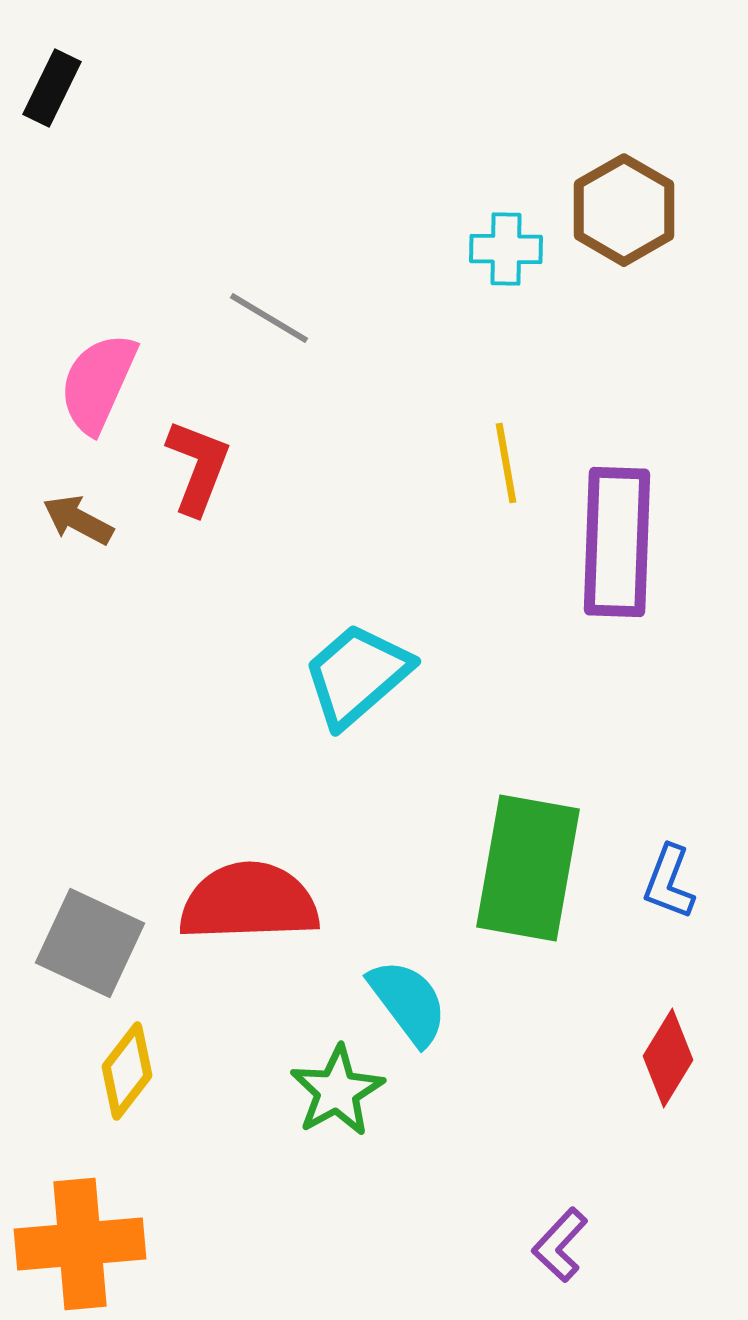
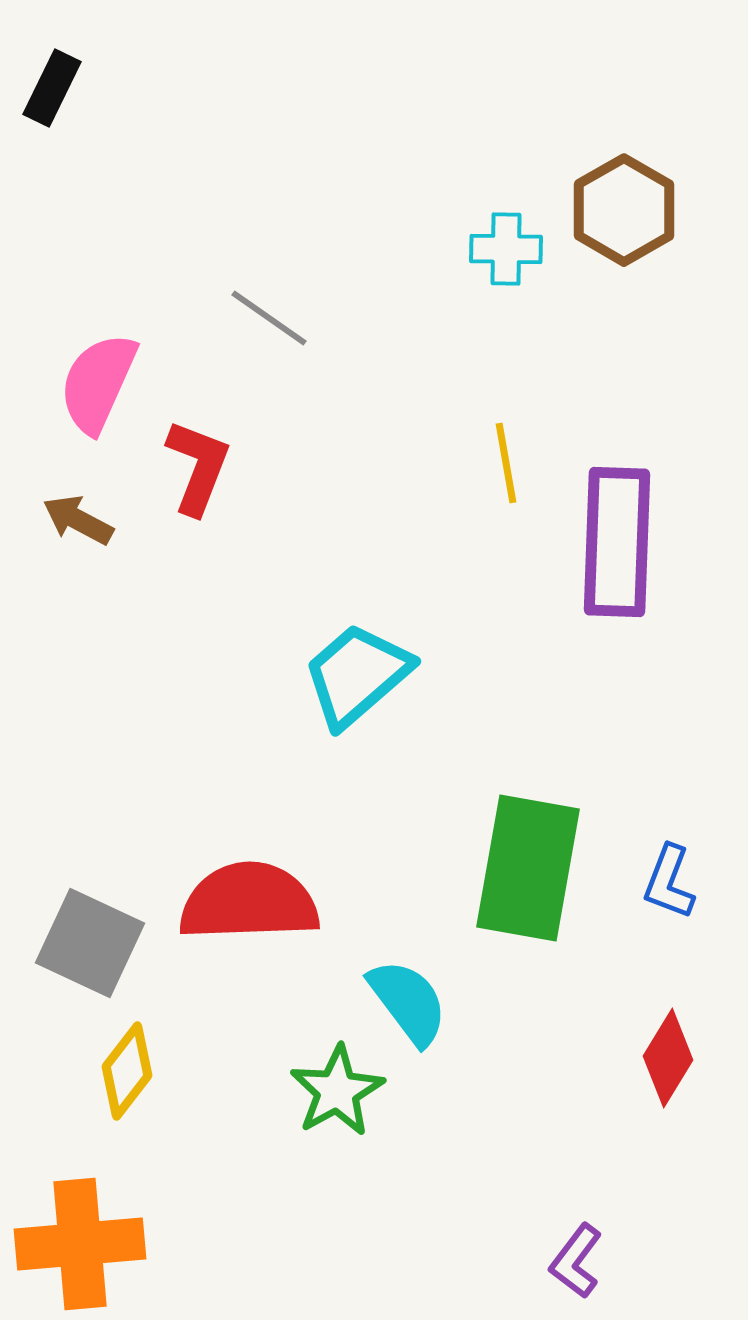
gray line: rotated 4 degrees clockwise
purple L-shape: moved 16 px right, 16 px down; rotated 6 degrees counterclockwise
